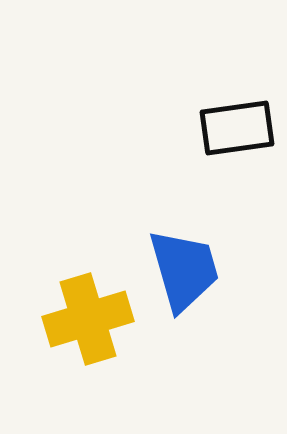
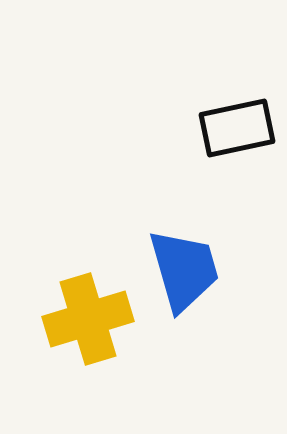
black rectangle: rotated 4 degrees counterclockwise
